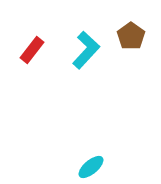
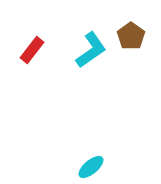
cyan L-shape: moved 5 px right; rotated 12 degrees clockwise
